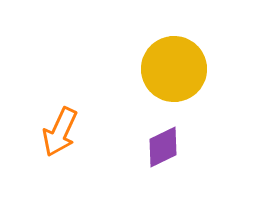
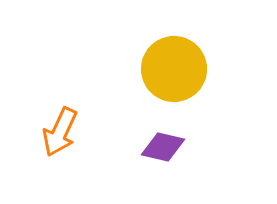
purple diamond: rotated 39 degrees clockwise
